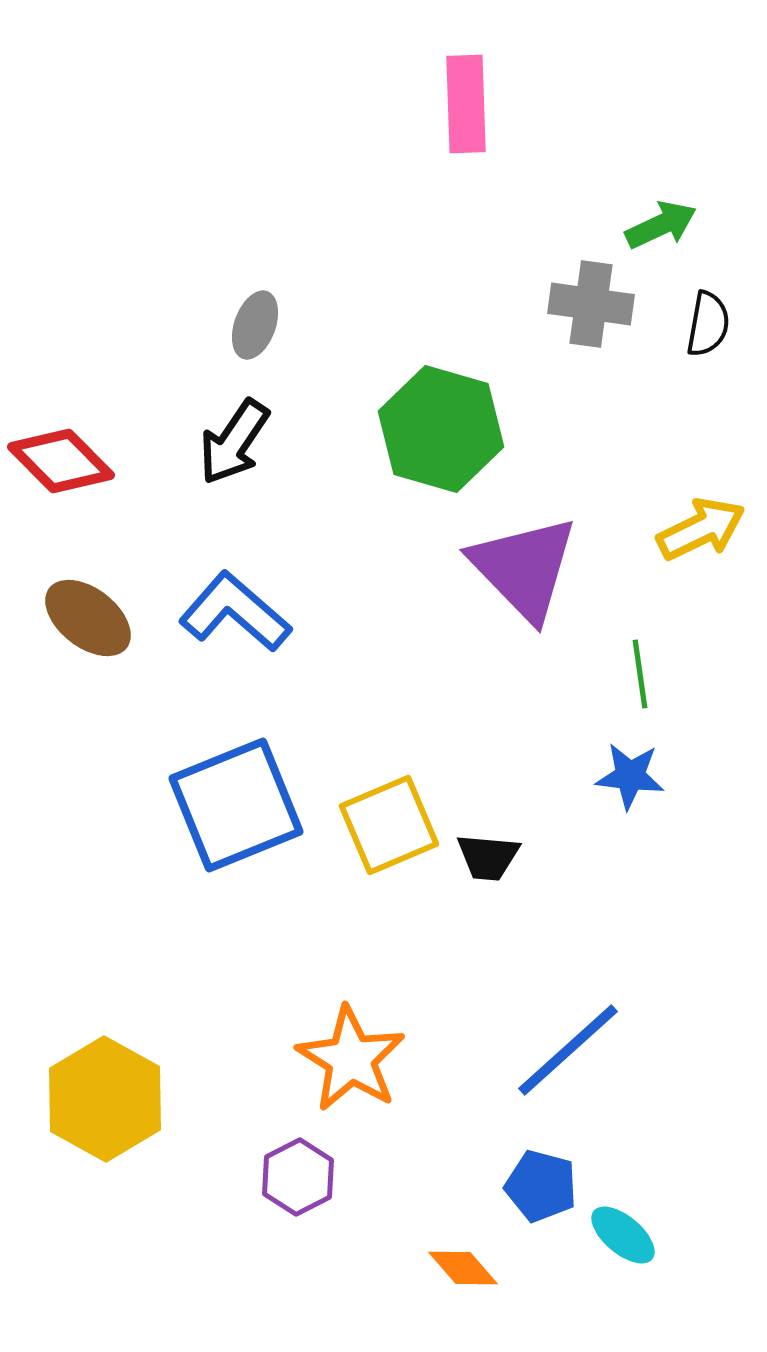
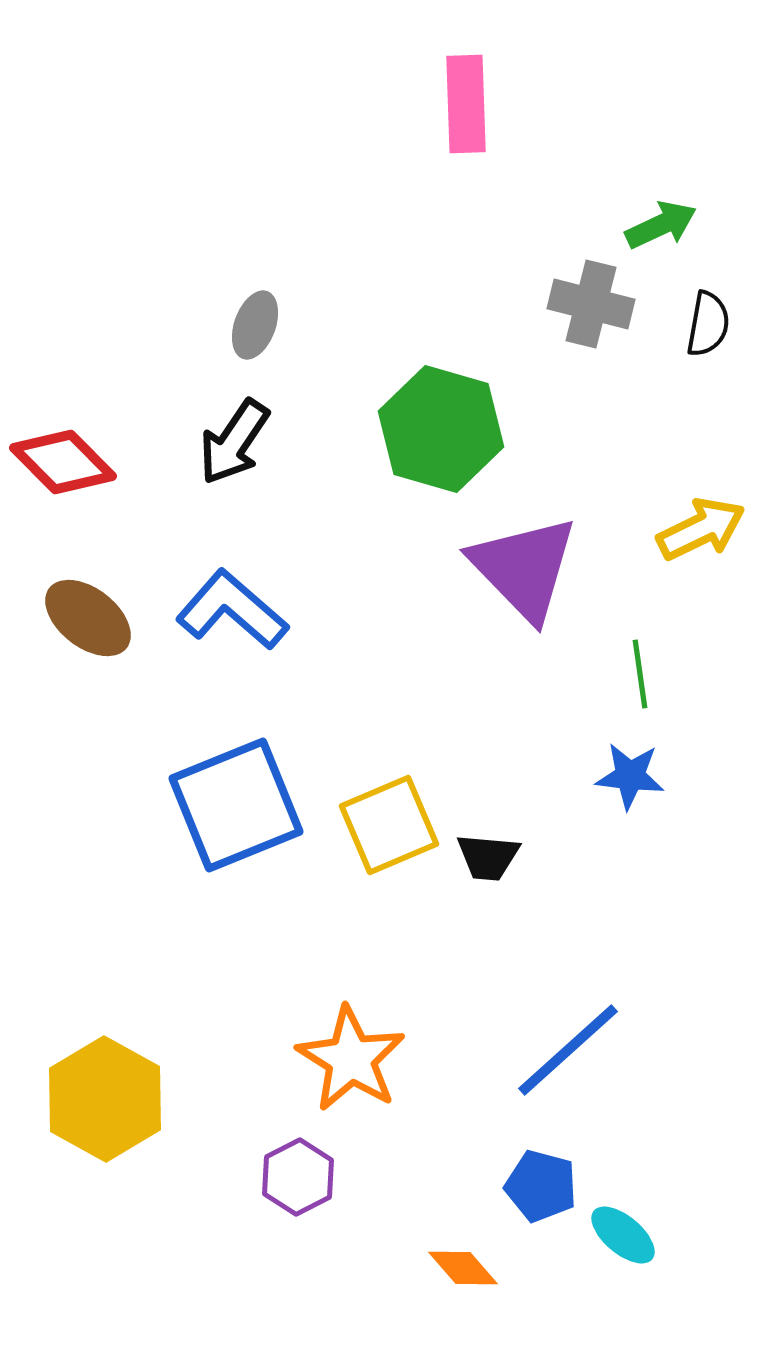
gray cross: rotated 6 degrees clockwise
red diamond: moved 2 px right, 1 px down
blue L-shape: moved 3 px left, 2 px up
